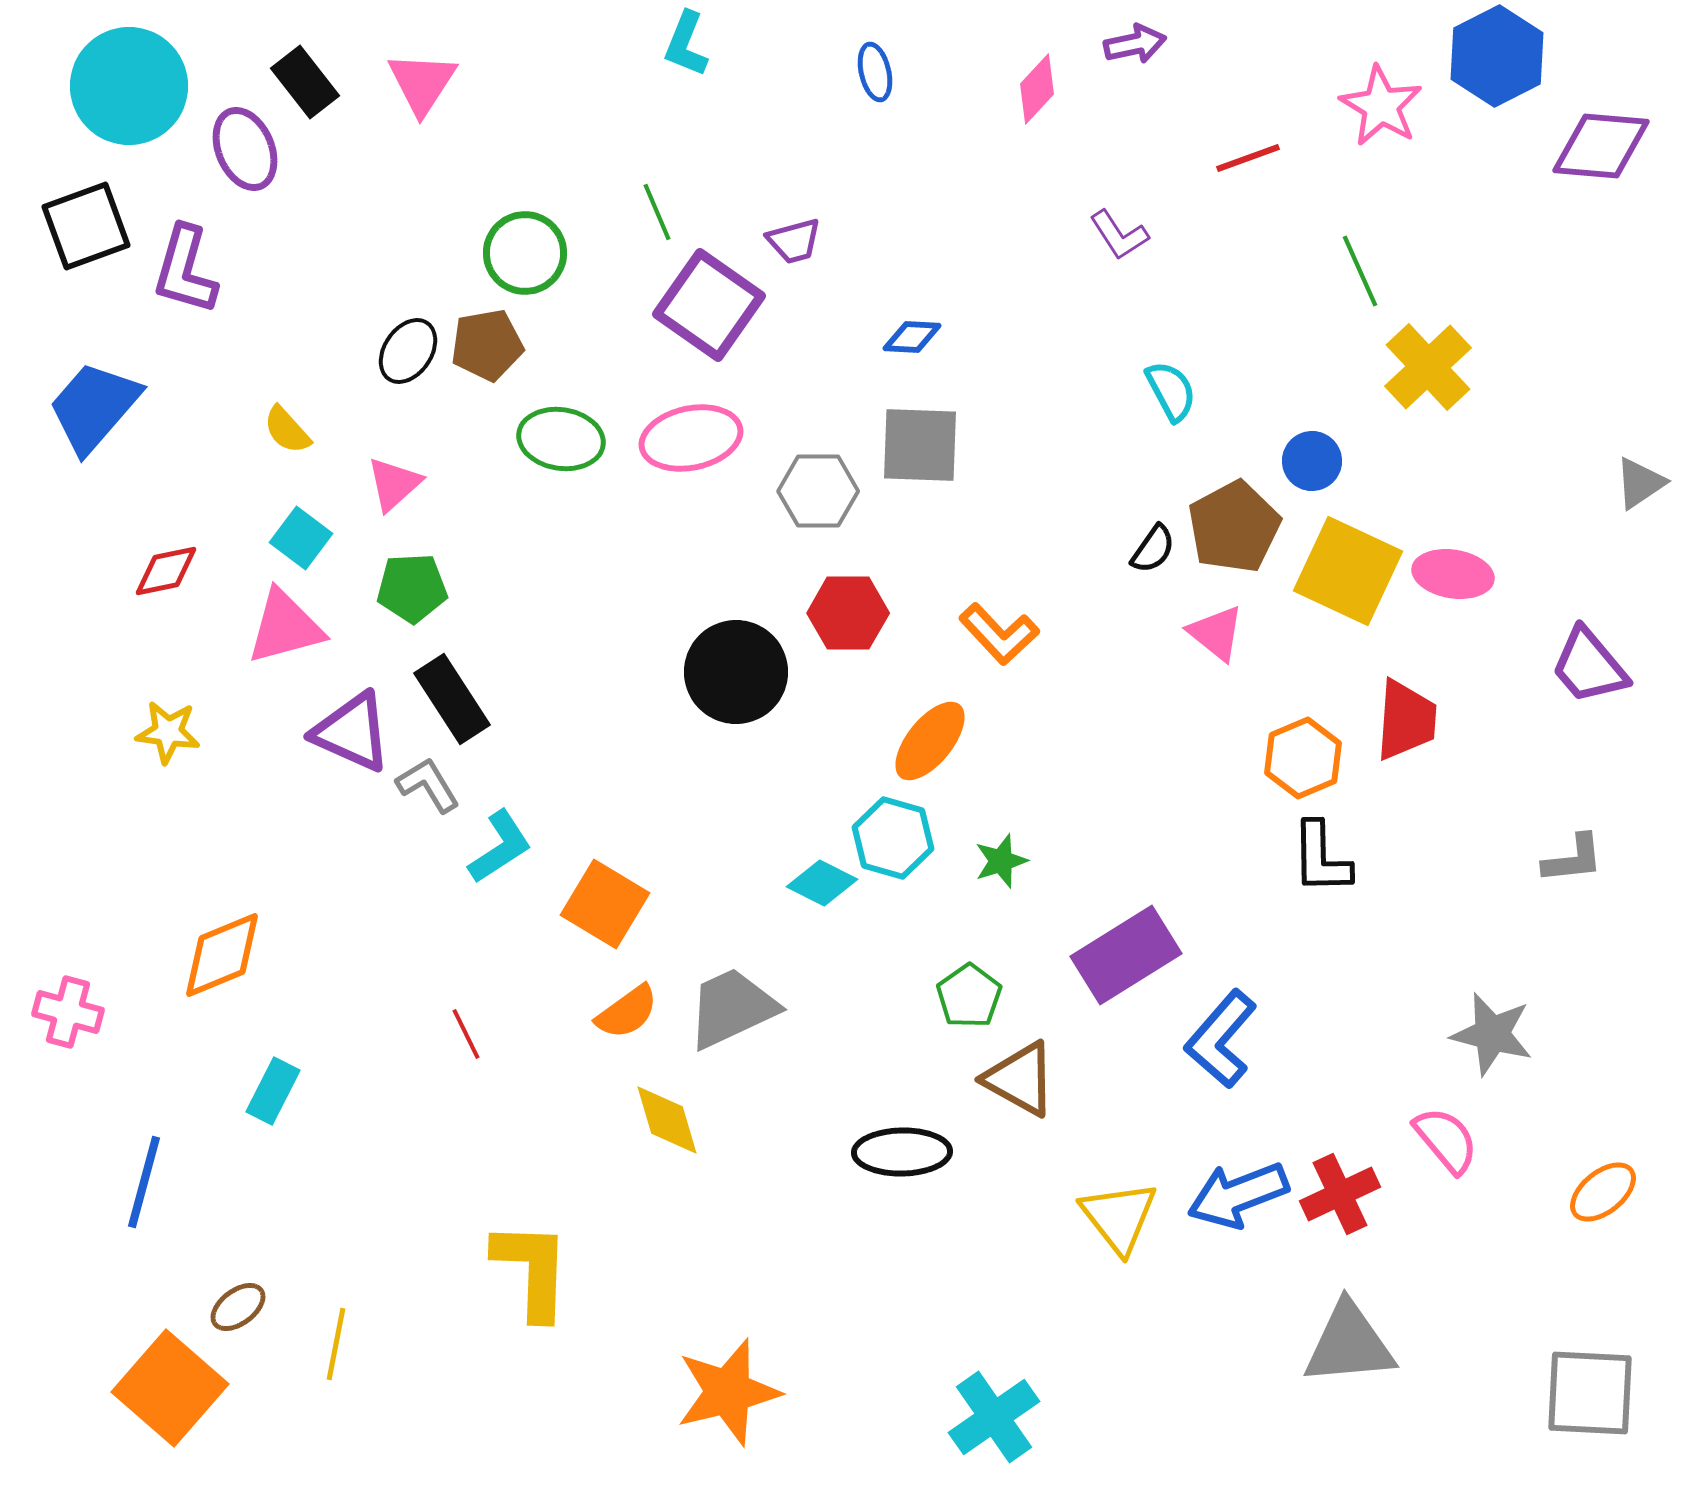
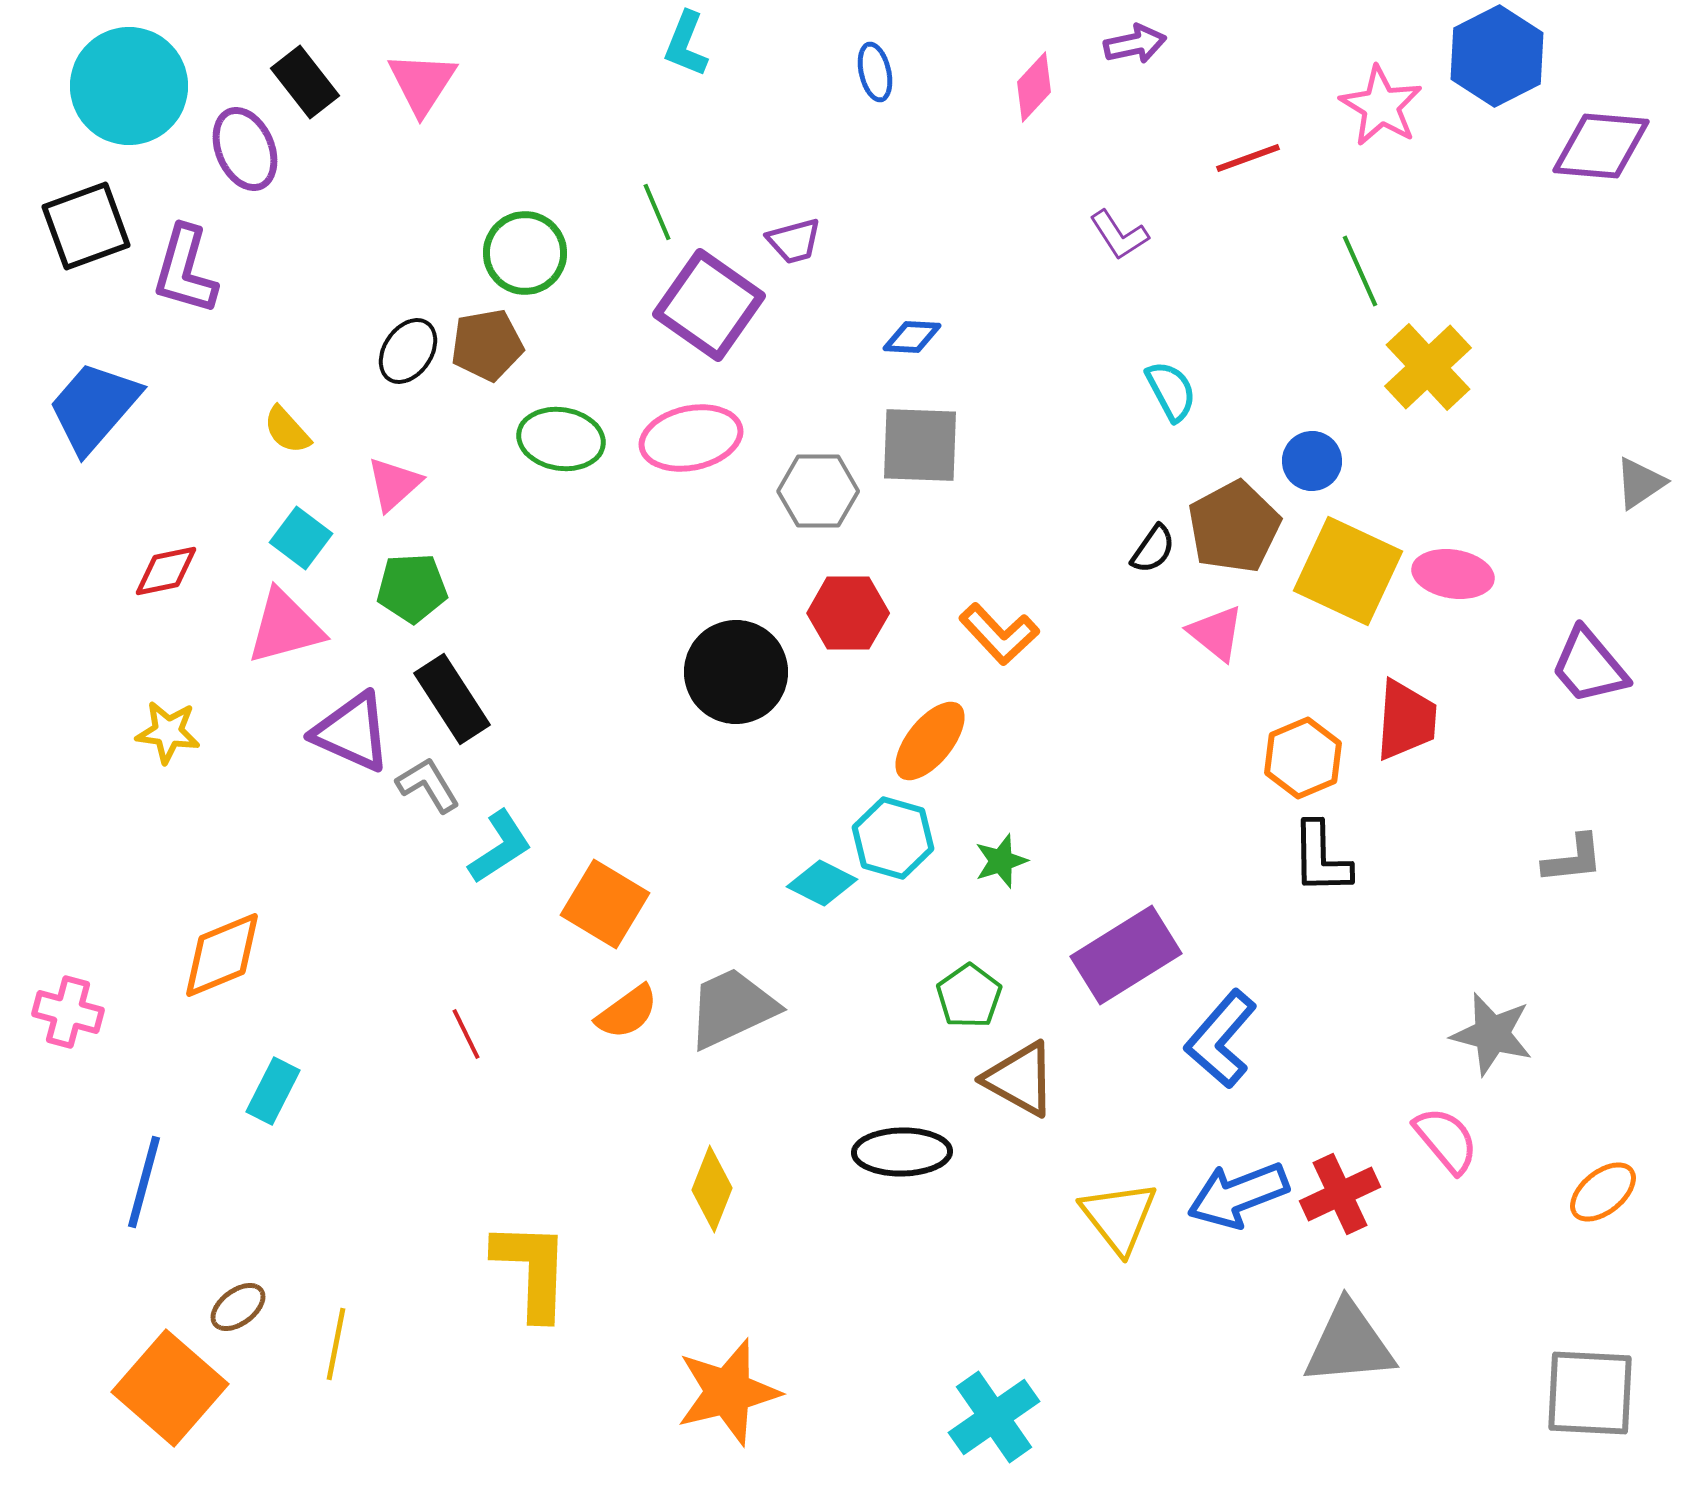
pink diamond at (1037, 89): moved 3 px left, 2 px up
yellow diamond at (667, 1120): moved 45 px right, 69 px down; rotated 38 degrees clockwise
